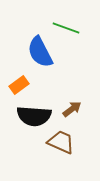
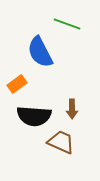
green line: moved 1 px right, 4 px up
orange rectangle: moved 2 px left, 1 px up
brown arrow: rotated 126 degrees clockwise
